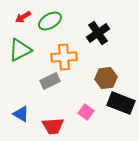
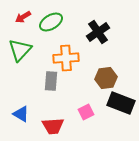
green ellipse: moved 1 px right, 1 px down
black cross: moved 1 px up
green triangle: rotated 20 degrees counterclockwise
orange cross: moved 2 px right, 1 px down
gray rectangle: moved 1 px right; rotated 60 degrees counterclockwise
pink square: rotated 28 degrees clockwise
